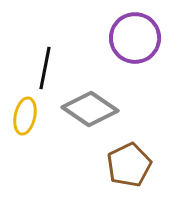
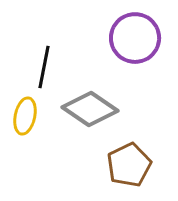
black line: moved 1 px left, 1 px up
